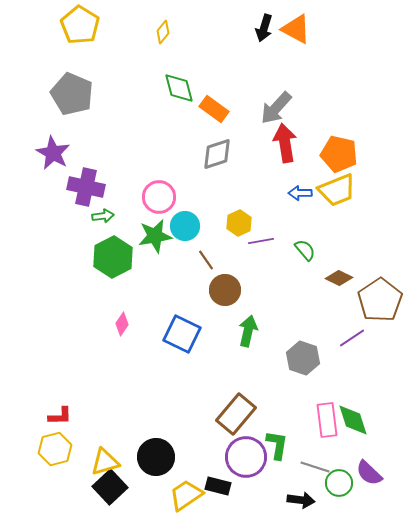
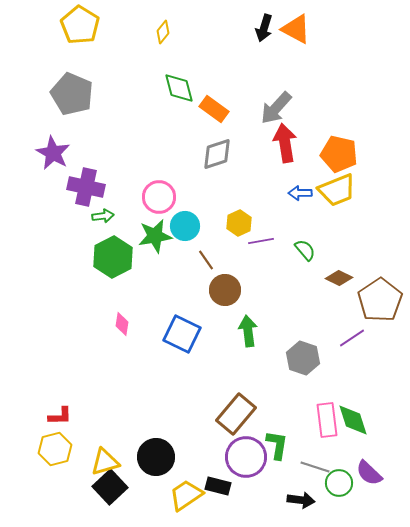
pink diamond at (122, 324): rotated 25 degrees counterclockwise
green arrow at (248, 331): rotated 20 degrees counterclockwise
